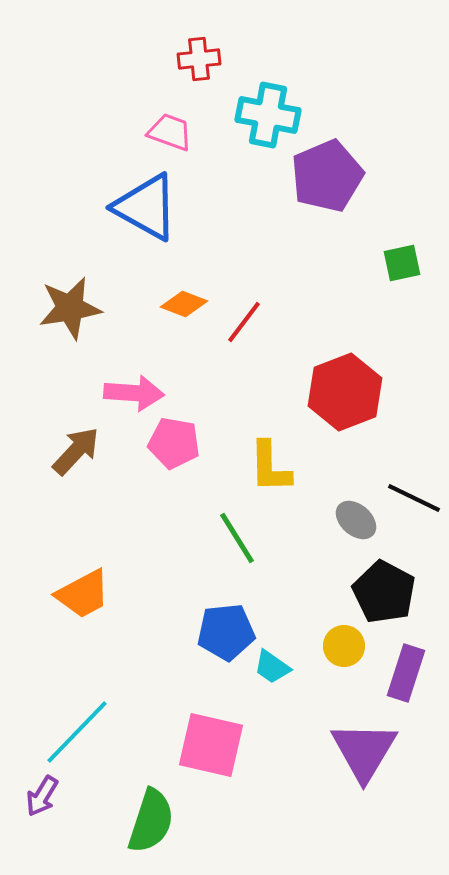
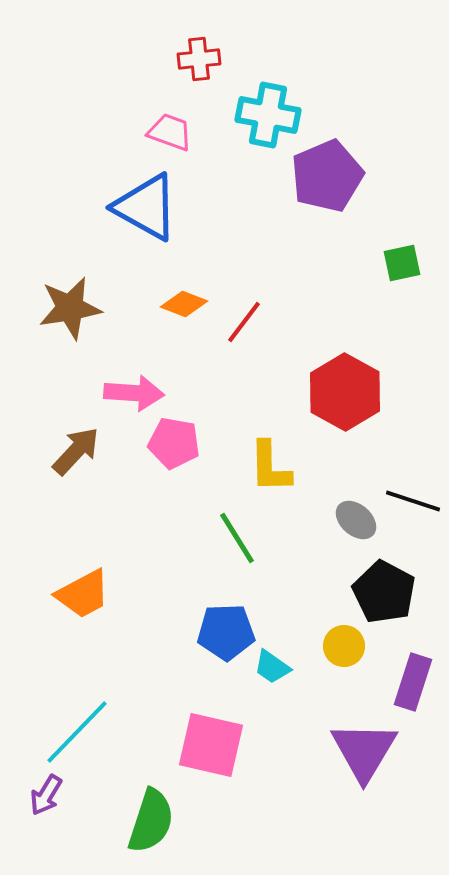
red hexagon: rotated 10 degrees counterclockwise
black line: moved 1 px left, 3 px down; rotated 8 degrees counterclockwise
blue pentagon: rotated 4 degrees clockwise
purple rectangle: moved 7 px right, 9 px down
purple arrow: moved 4 px right, 1 px up
